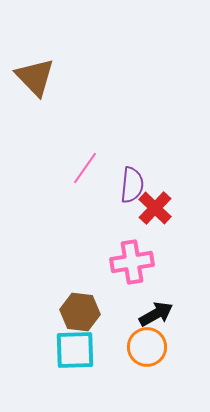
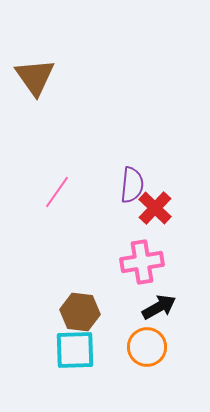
brown triangle: rotated 9 degrees clockwise
pink line: moved 28 px left, 24 px down
pink cross: moved 10 px right
black arrow: moved 3 px right, 7 px up
